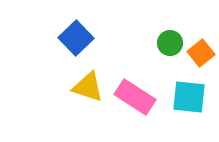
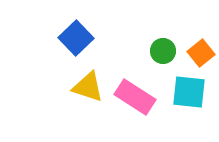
green circle: moved 7 px left, 8 px down
cyan square: moved 5 px up
